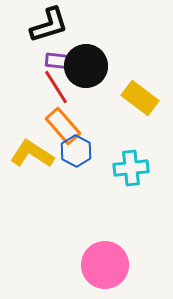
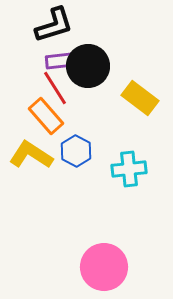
black L-shape: moved 5 px right
purple rectangle: rotated 12 degrees counterclockwise
black circle: moved 2 px right
red line: moved 1 px left, 1 px down
orange rectangle: moved 17 px left, 10 px up
yellow L-shape: moved 1 px left, 1 px down
cyan cross: moved 2 px left, 1 px down
pink circle: moved 1 px left, 2 px down
